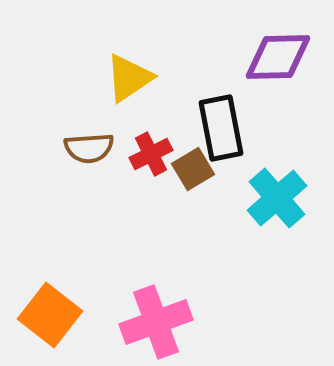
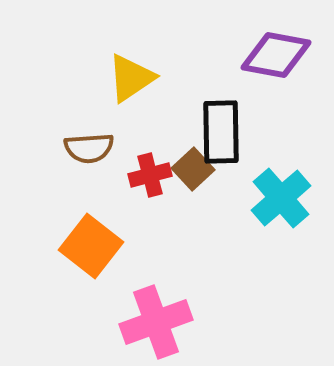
purple diamond: moved 2 px left, 2 px up; rotated 12 degrees clockwise
yellow triangle: moved 2 px right
black rectangle: moved 4 px down; rotated 10 degrees clockwise
red cross: moved 1 px left, 21 px down; rotated 12 degrees clockwise
brown square: rotated 12 degrees counterclockwise
cyan cross: moved 4 px right
orange square: moved 41 px right, 69 px up
